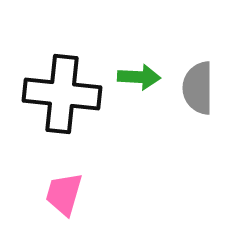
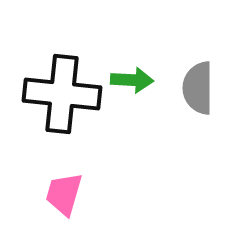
green arrow: moved 7 px left, 3 px down
